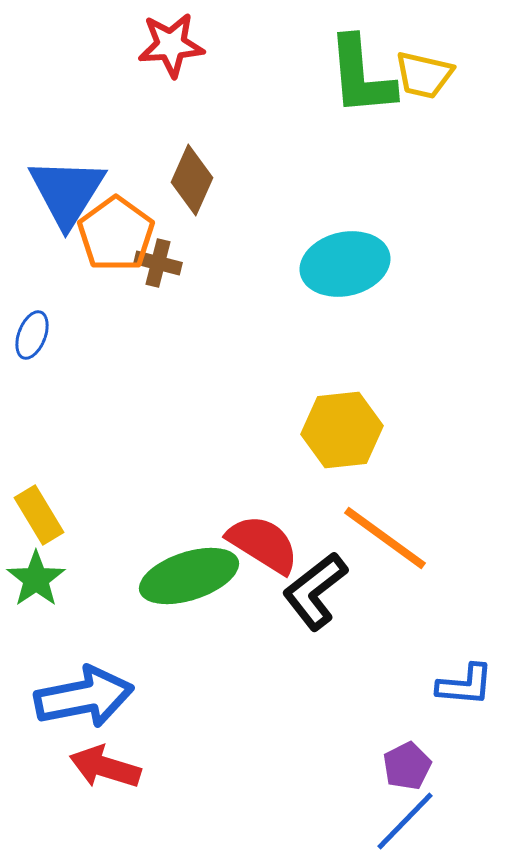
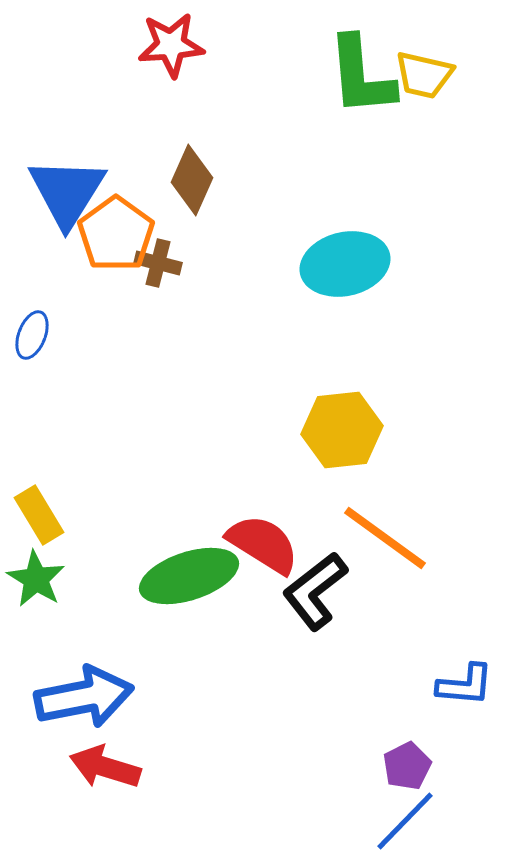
green star: rotated 6 degrees counterclockwise
